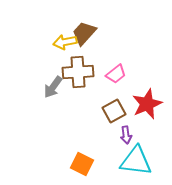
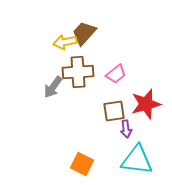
red star: moved 1 px left; rotated 8 degrees clockwise
brown square: rotated 20 degrees clockwise
purple arrow: moved 6 px up
cyan triangle: moved 1 px right, 1 px up
